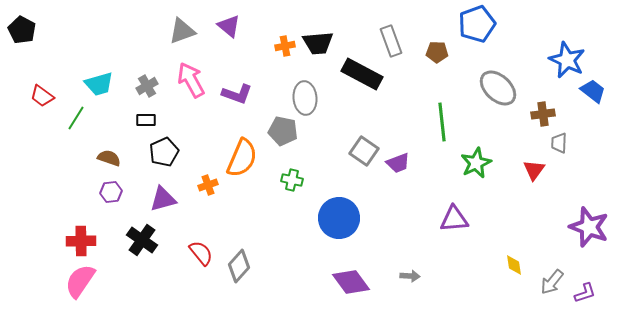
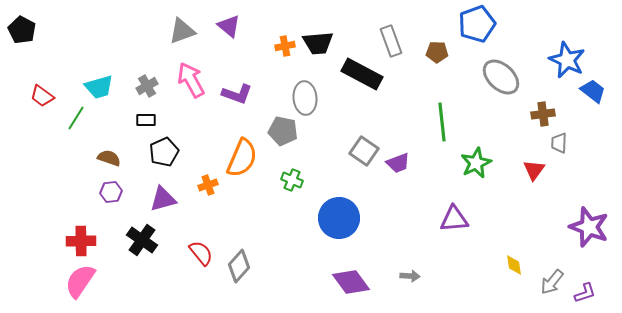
cyan trapezoid at (99, 84): moved 3 px down
gray ellipse at (498, 88): moved 3 px right, 11 px up
green cross at (292, 180): rotated 10 degrees clockwise
